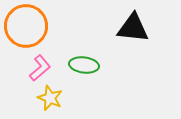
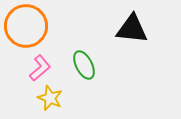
black triangle: moved 1 px left, 1 px down
green ellipse: rotated 56 degrees clockwise
